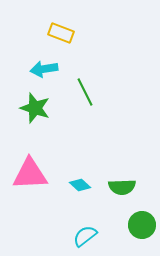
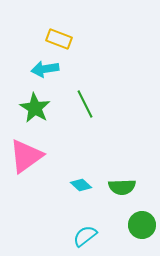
yellow rectangle: moved 2 px left, 6 px down
cyan arrow: moved 1 px right
green line: moved 12 px down
green star: rotated 12 degrees clockwise
pink triangle: moved 4 px left, 18 px up; rotated 33 degrees counterclockwise
cyan diamond: moved 1 px right
